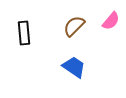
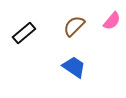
pink semicircle: moved 1 px right
black rectangle: rotated 55 degrees clockwise
